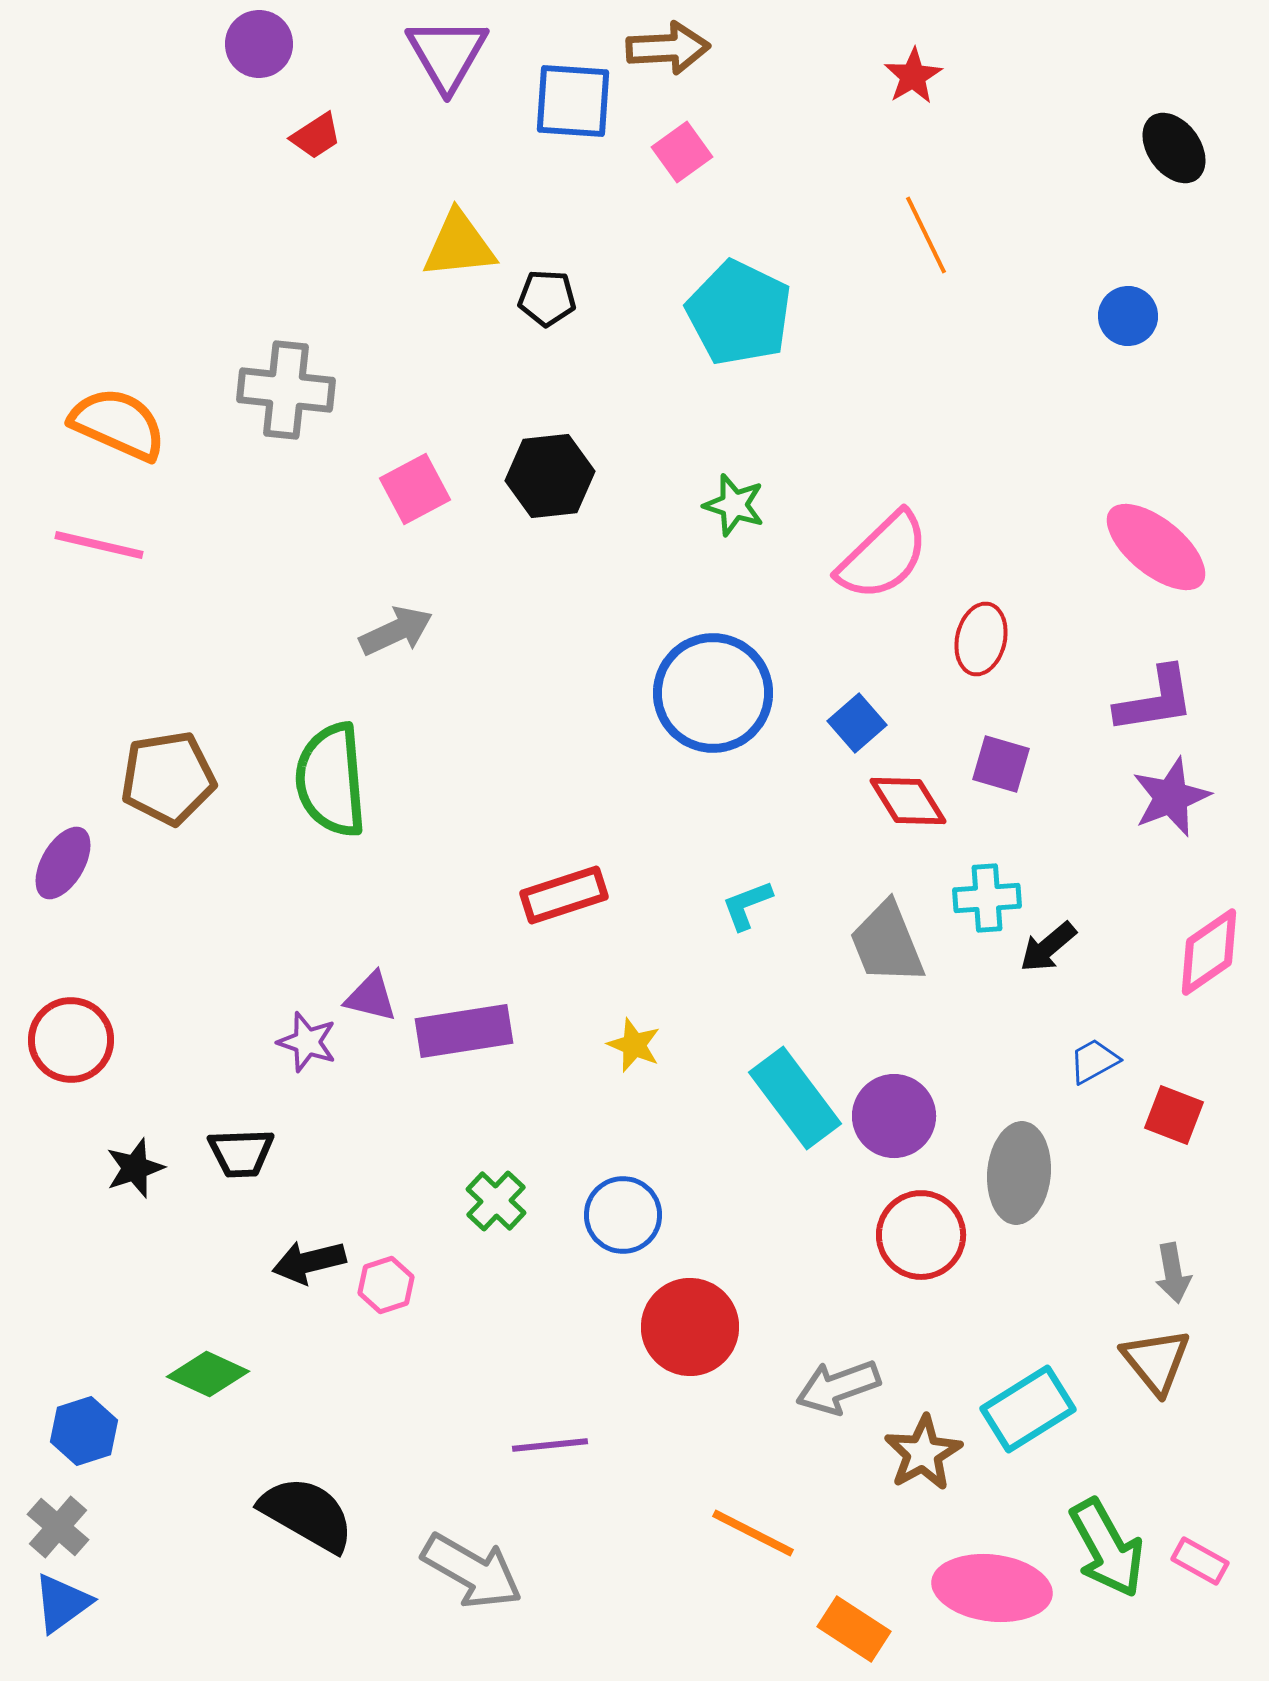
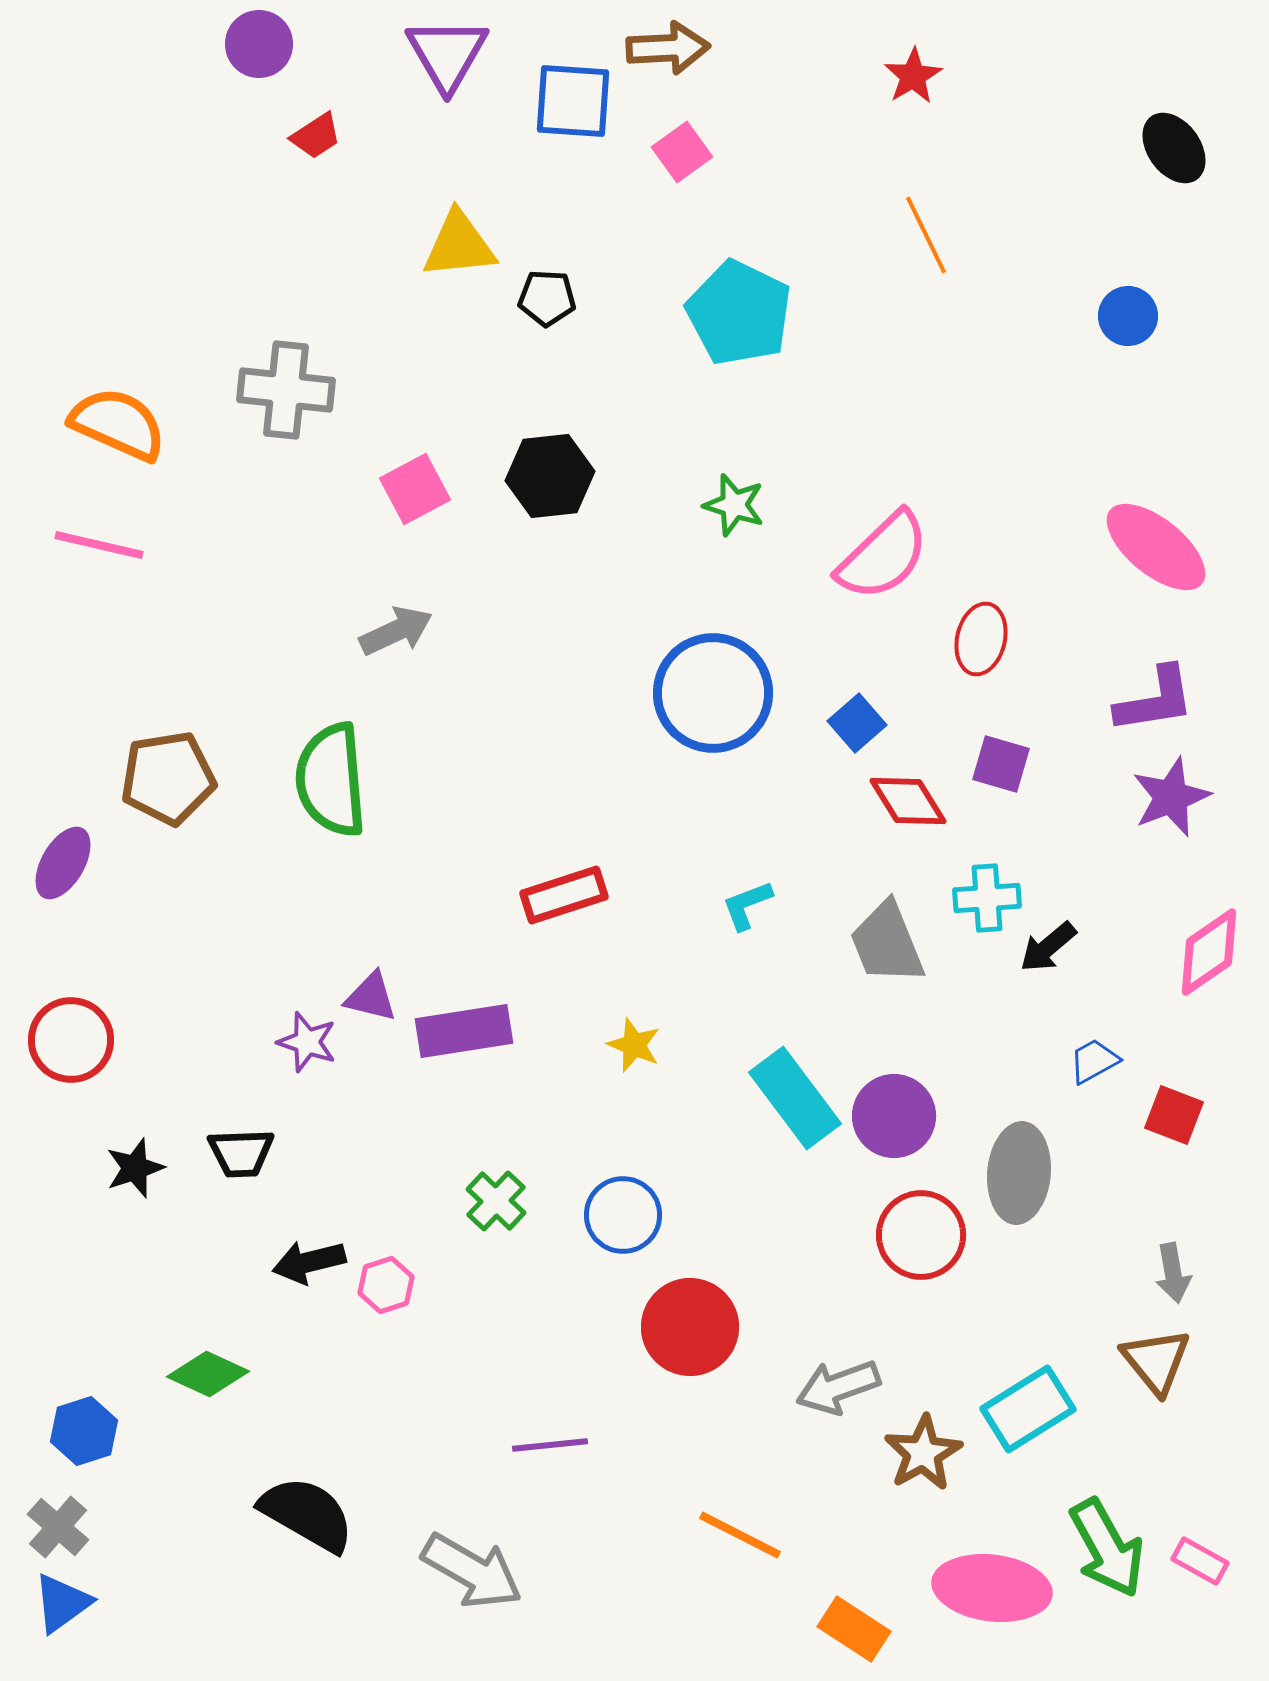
orange line at (753, 1533): moved 13 px left, 2 px down
